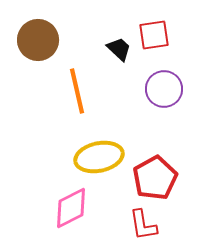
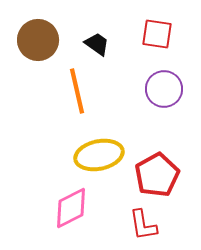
red square: moved 3 px right, 1 px up; rotated 16 degrees clockwise
black trapezoid: moved 22 px left, 5 px up; rotated 8 degrees counterclockwise
yellow ellipse: moved 2 px up
red pentagon: moved 2 px right, 3 px up
